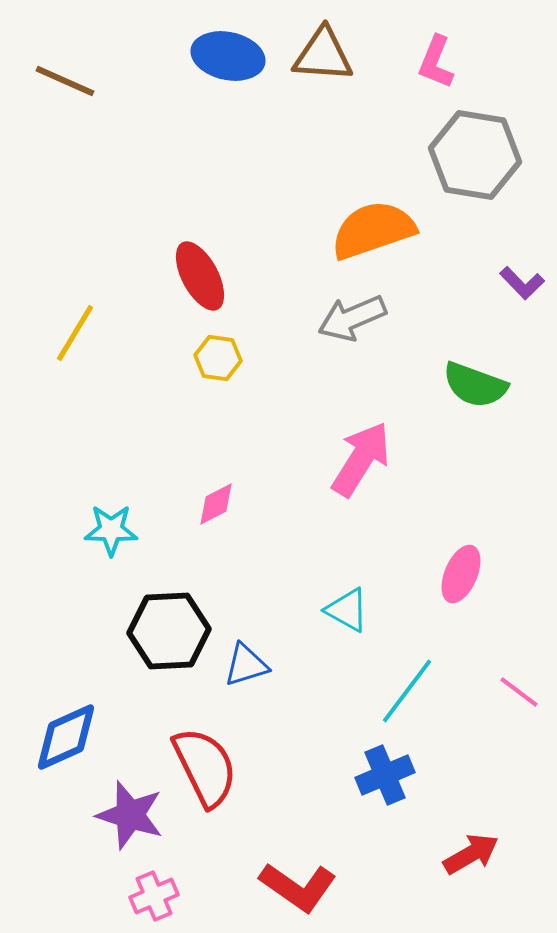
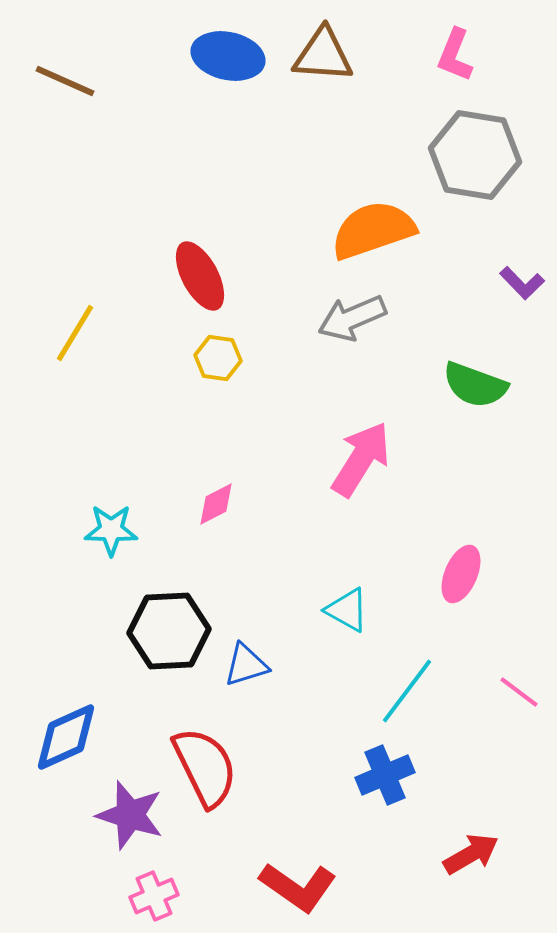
pink L-shape: moved 19 px right, 7 px up
